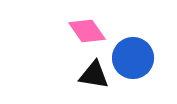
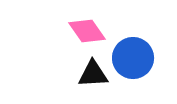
black triangle: moved 1 px left, 1 px up; rotated 12 degrees counterclockwise
